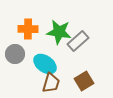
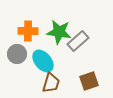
orange cross: moved 2 px down
gray circle: moved 2 px right
cyan ellipse: moved 2 px left, 3 px up; rotated 15 degrees clockwise
brown square: moved 5 px right; rotated 12 degrees clockwise
